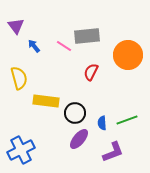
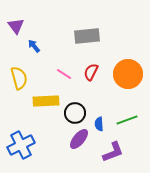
pink line: moved 28 px down
orange circle: moved 19 px down
yellow rectangle: rotated 10 degrees counterclockwise
blue semicircle: moved 3 px left, 1 px down
blue cross: moved 5 px up
